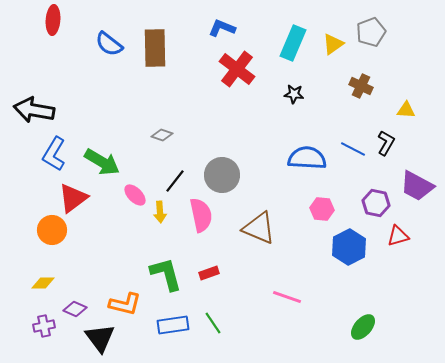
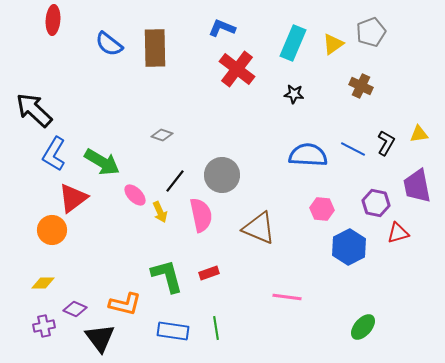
black arrow at (34, 110): rotated 33 degrees clockwise
yellow triangle at (406, 110): moved 13 px right, 24 px down; rotated 12 degrees counterclockwise
blue semicircle at (307, 158): moved 1 px right, 3 px up
purple trapezoid at (417, 186): rotated 51 degrees clockwise
yellow arrow at (160, 212): rotated 20 degrees counterclockwise
red triangle at (398, 236): moved 3 px up
green L-shape at (166, 274): moved 1 px right, 2 px down
pink line at (287, 297): rotated 12 degrees counterclockwise
green line at (213, 323): moved 3 px right, 5 px down; rotated 25 degrees clockwise
blue rectangle at (173, 325): moved 6 px down; rotated 16 degrees clockwise
